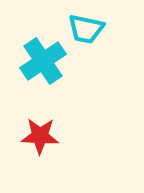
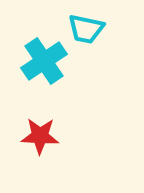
cyan cross: moved 1 px right
